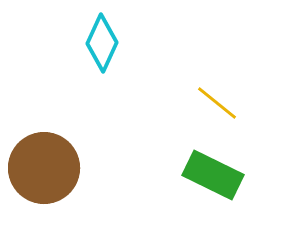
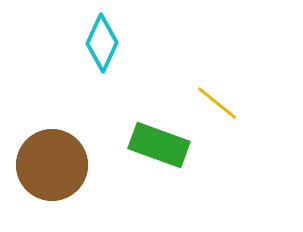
brown circle: moved 8 px right, 3 px up
green rectangle: moved 54 px left, 30 px up; rotated 6 degrees counterclockwise
